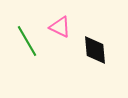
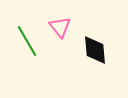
pink triangle: rotated 25 degrees clockwise
